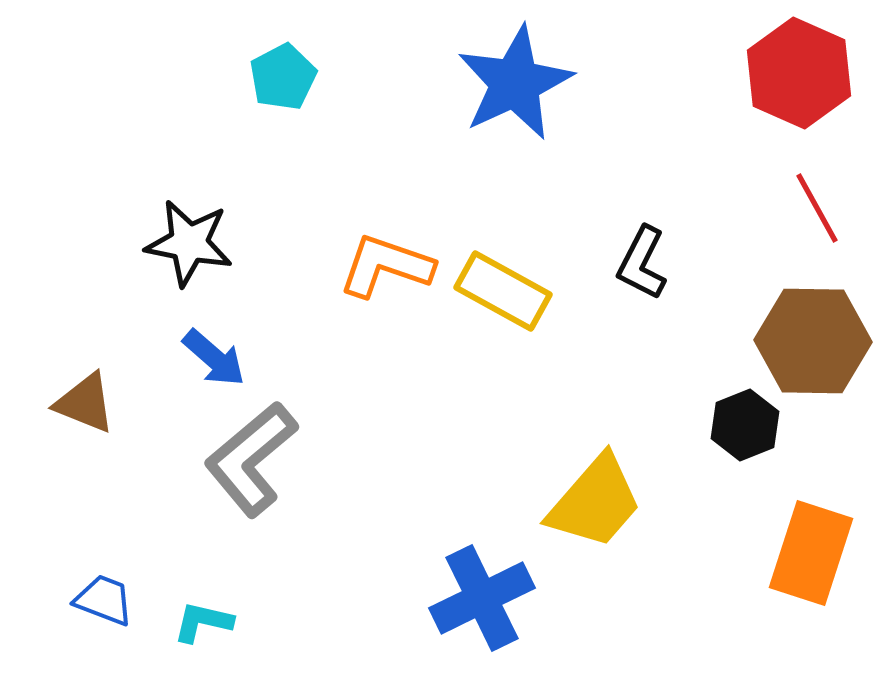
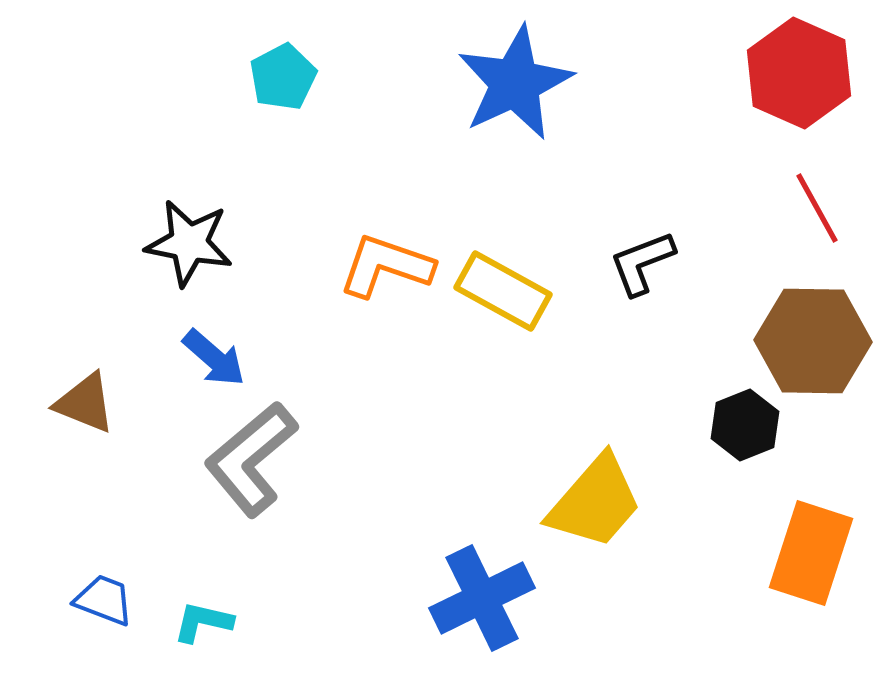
black L-shape: rotated 42 degrees clockwise
